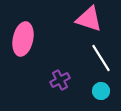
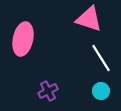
purple cross: moved 12 px left, 11 px down
